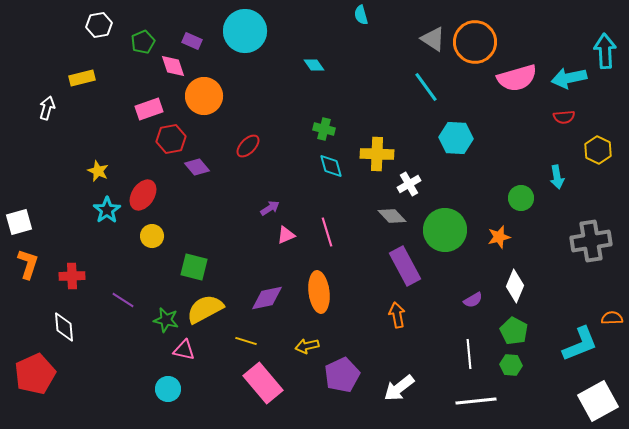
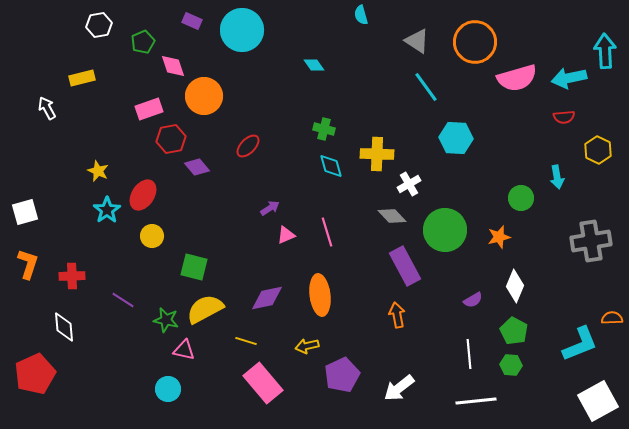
cyan circle at (245, 31): moved 3 px left, 1 px up
gray triangle at (433, 39): moved 16 px left, 2 px down
purple rectangle at (192, 41): moved 20 px up
white arrow at (47, 108): rotated 45 degrees counterclockwise
white square at (19, 222): moved 6 px right, 10 px up
orange ellipse at (319, 292): moved 1 px right, 3 px down
